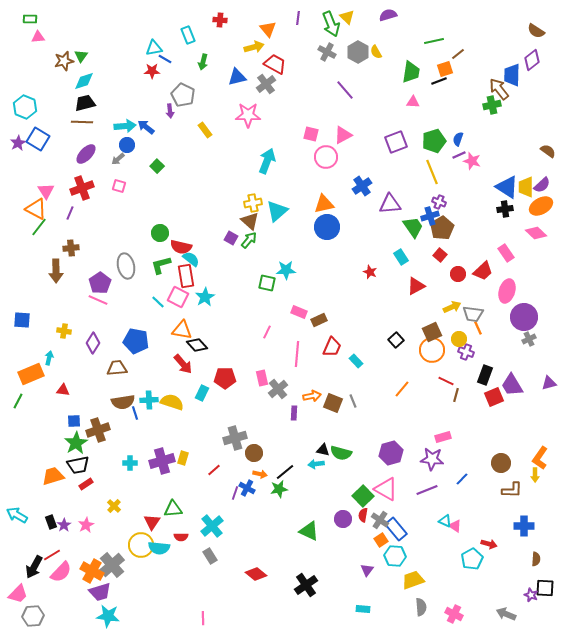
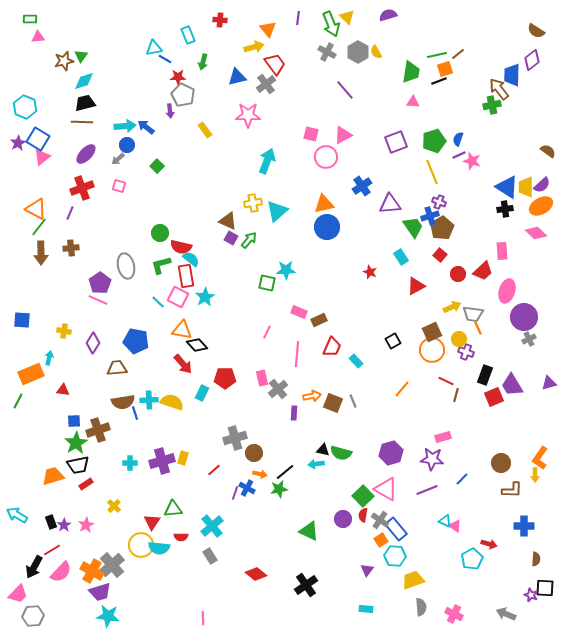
green line at (434, 41): moved 3 px right, 14 px down
red trapezoid at (275, 64): rotated 25 degrees clockwise
red star at (152, 71): moved 26 px right, 6 px down
pink triangle at (46, 191): moved 4 px left, 34 px up; rotated 24 degrees clockwise
brown triangle at (250, 221): moved 22 px left; rotated 18 degrees counterclockwise
pink rectangle at (506, 253): moved 4 px left, 2 px up; rotated 30 degrees clockwise
brown arrow at (56, 271): moved 15 px left, 18 px up
black square at (396, 340): moved 3 px left, 1 px down; rotated 14 degrees clockwise
red line at (52, 555): moved 5 px up
cyan rectangle at (363, 609): moved 3 px right
